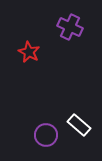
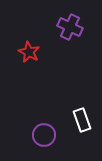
white rectangle: moved 3 px right, 5 px up; rotated 30 degrees clockwise
purple circle: moved 2 px left
